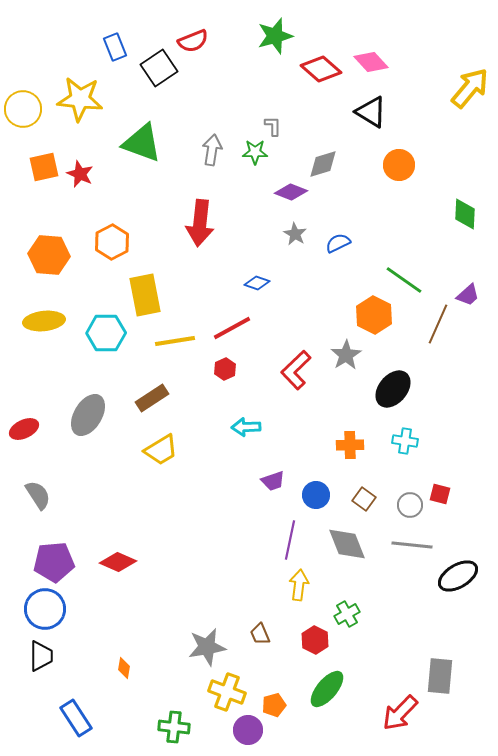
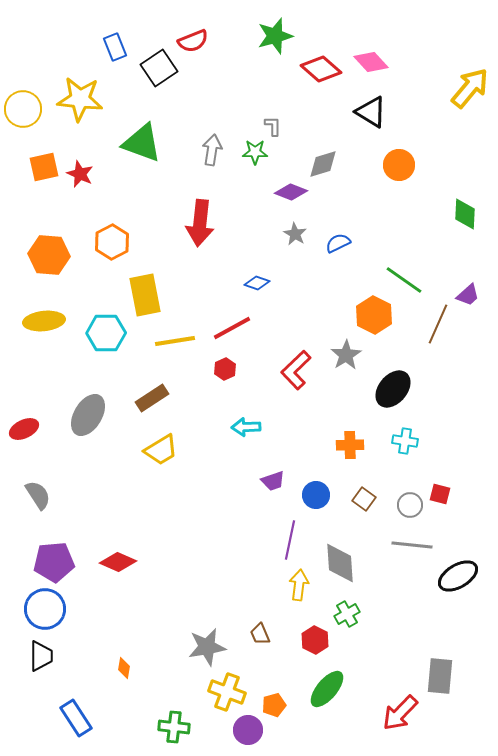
gray diamond at (347, 544): moved 7 px left, 19 px down; rotated 18 degrees clockwise
